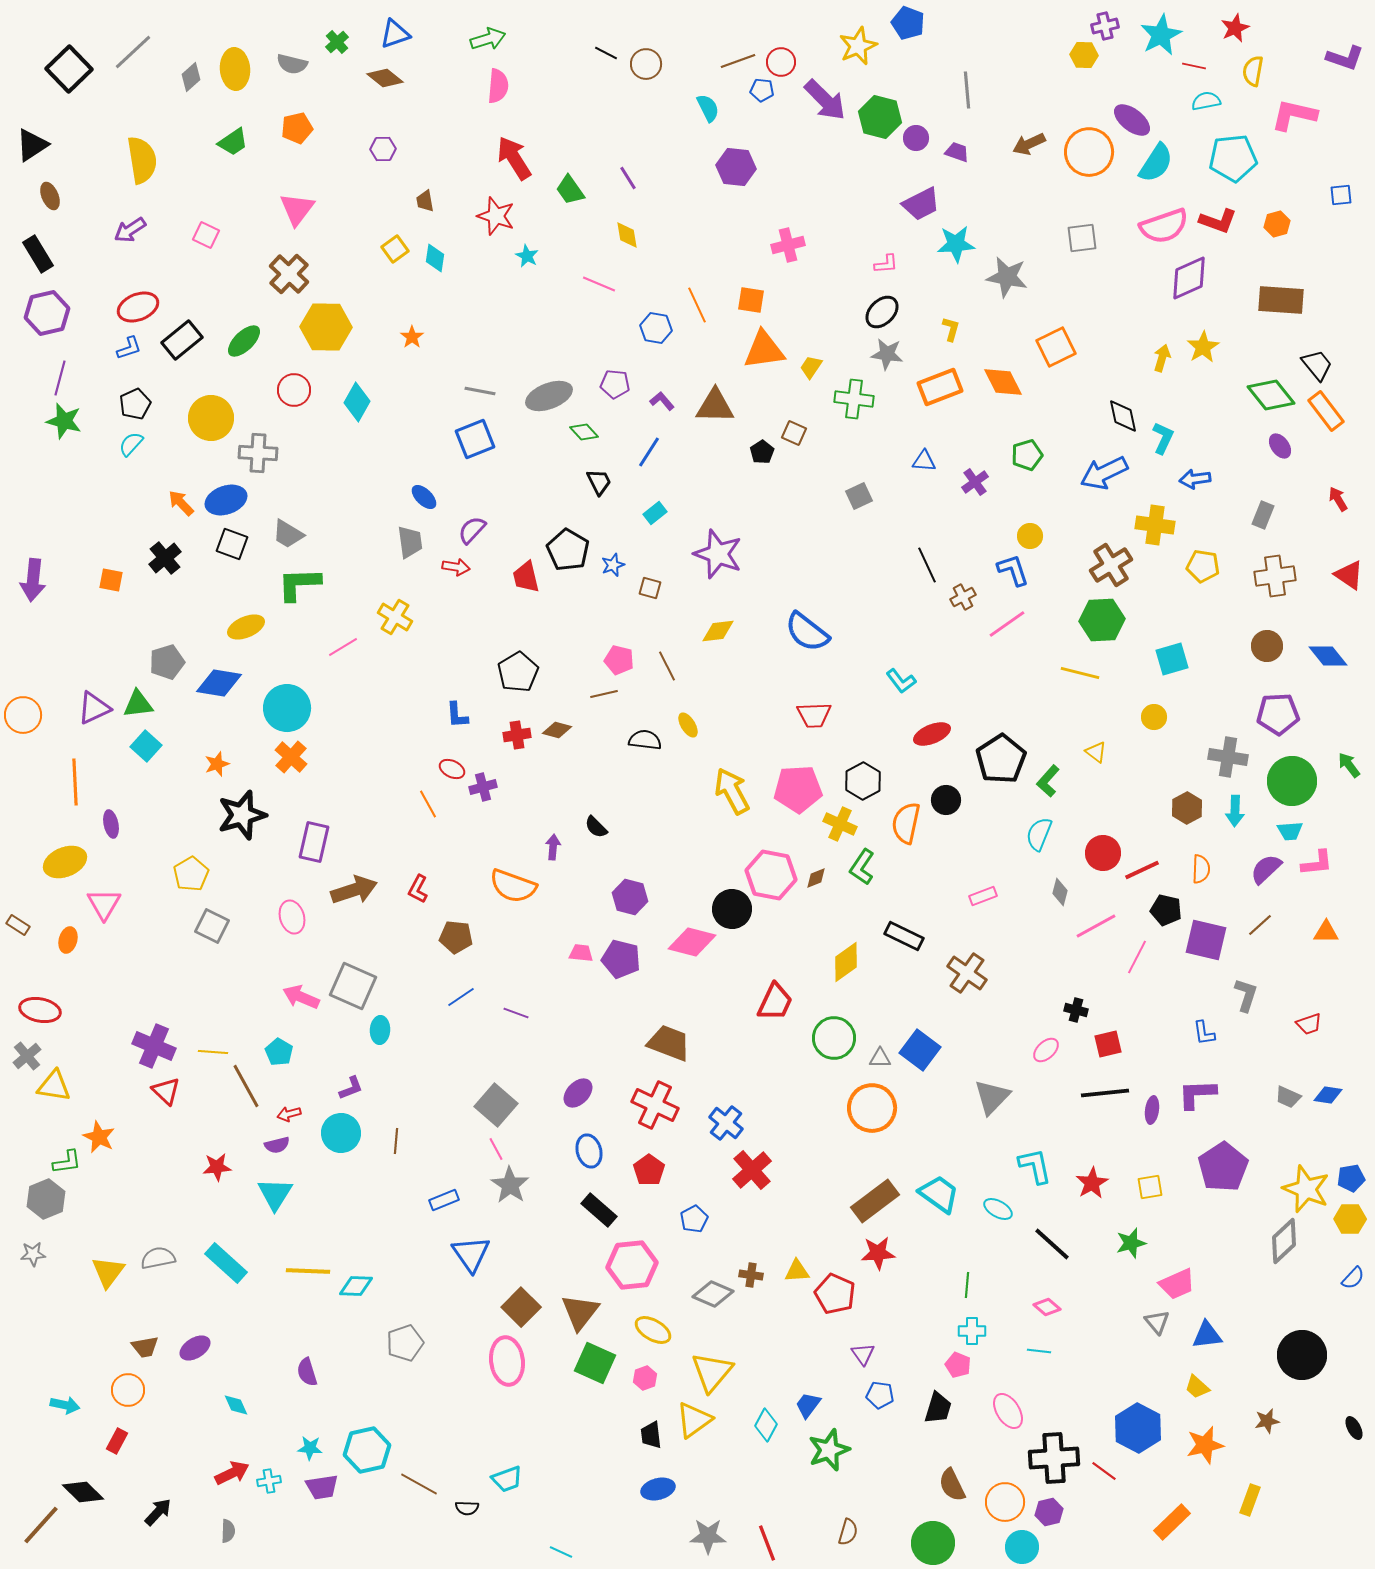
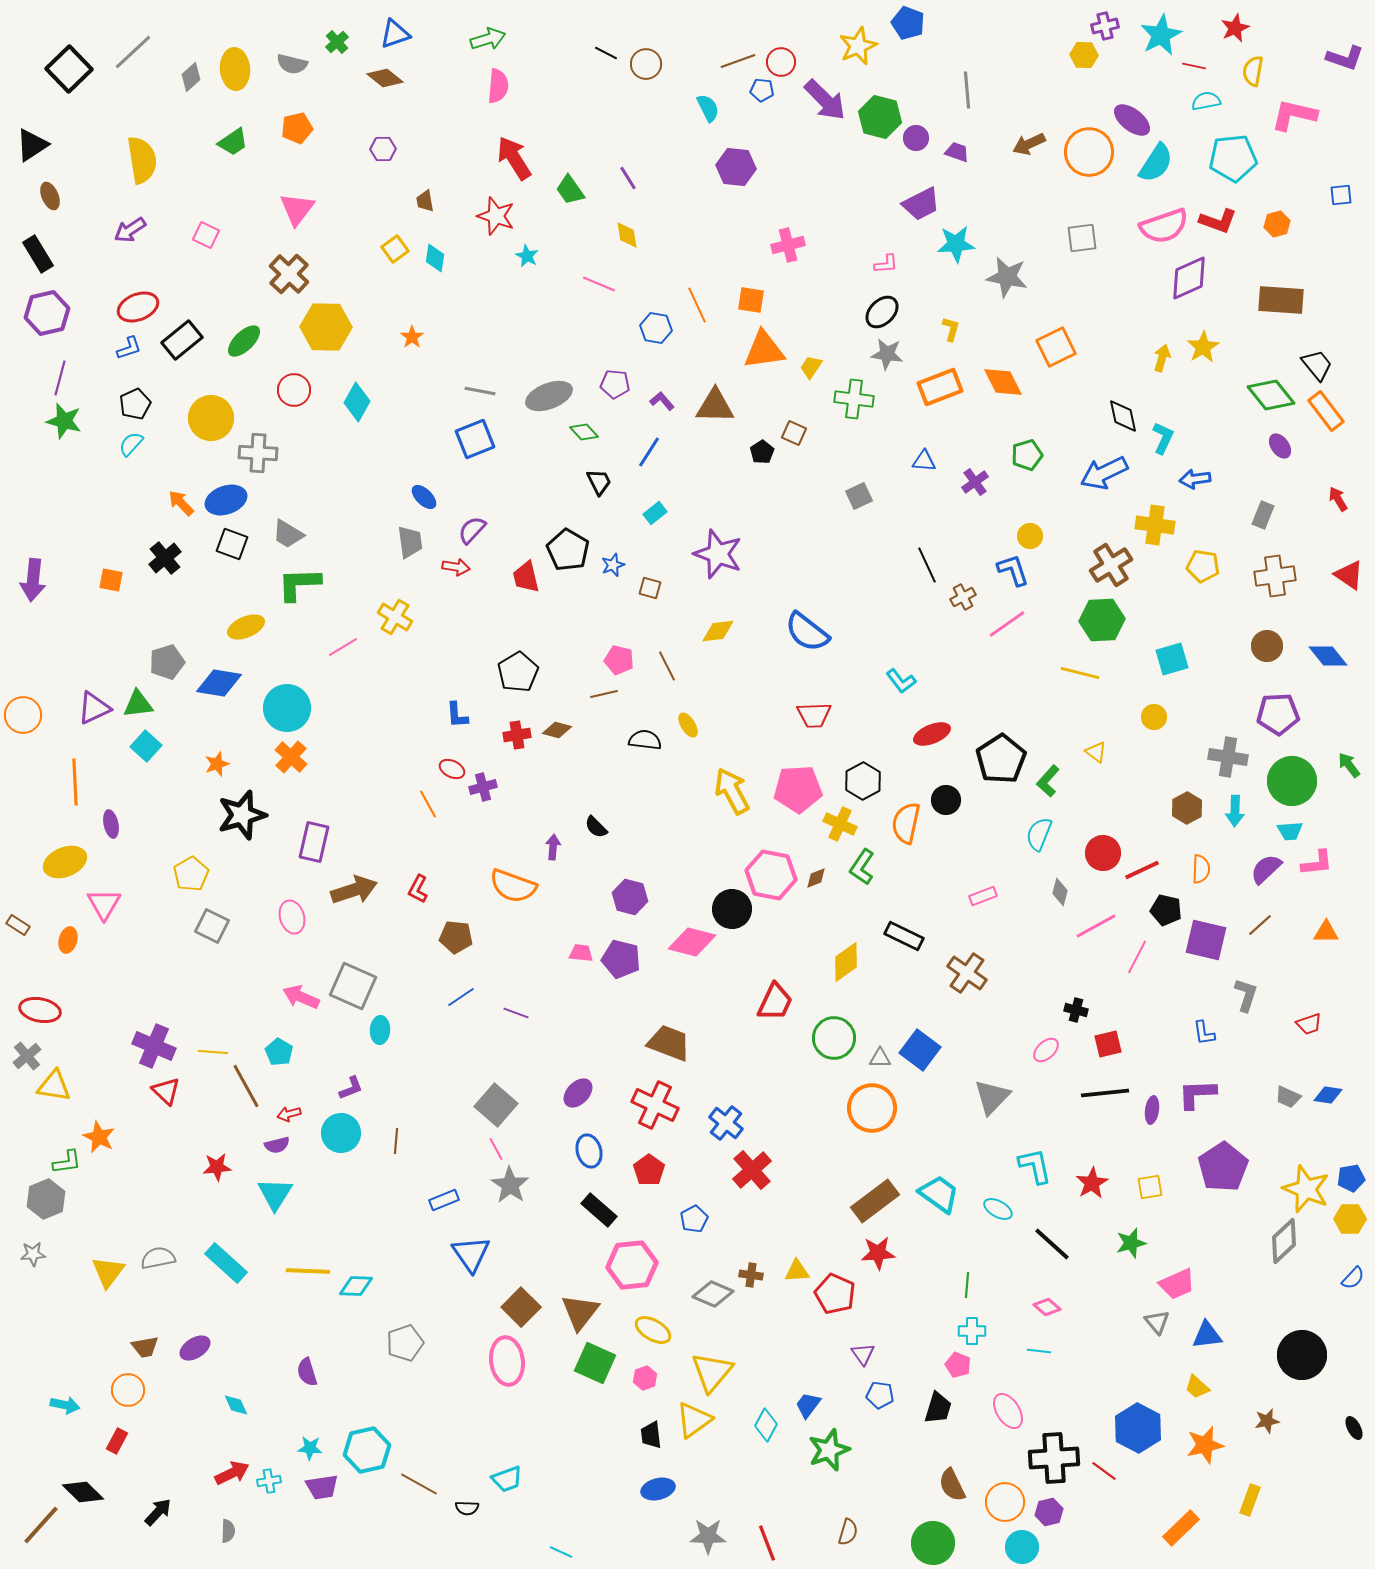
orange rectangle at (1172, 1522): moved 9 px right, 6 px down
